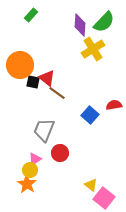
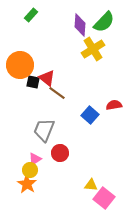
yellow triangle: rotated 32 degrees counterclockwise
